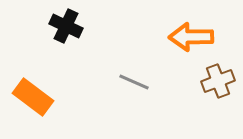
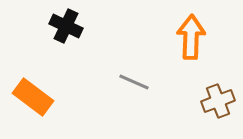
orange arrow: rotated 93 degrees clockwise
brown cross: moved 20 px down
